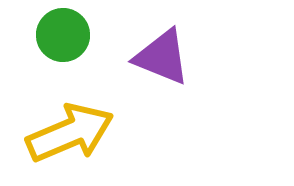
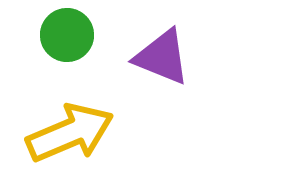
green circle: moved 4 px right
